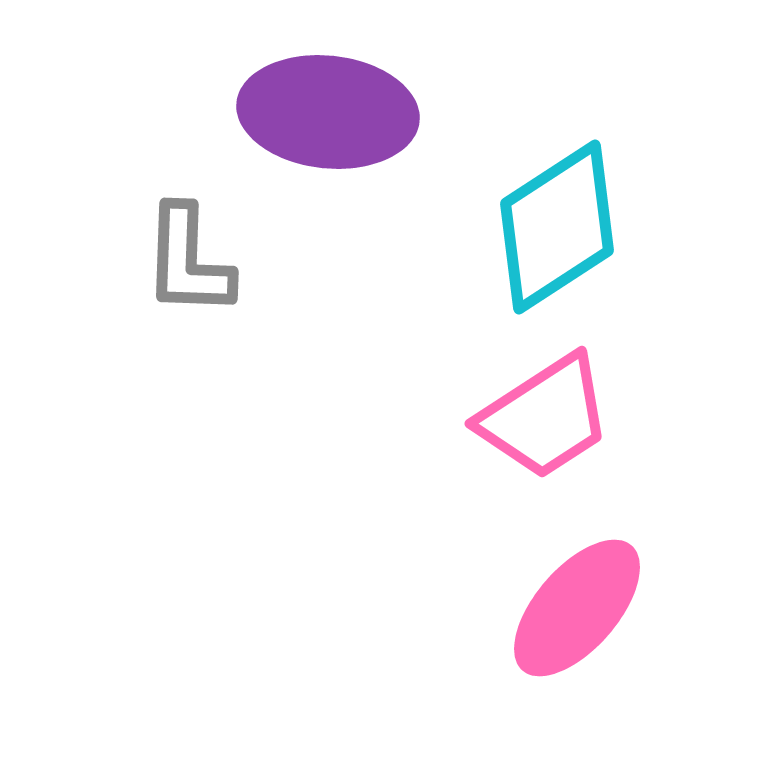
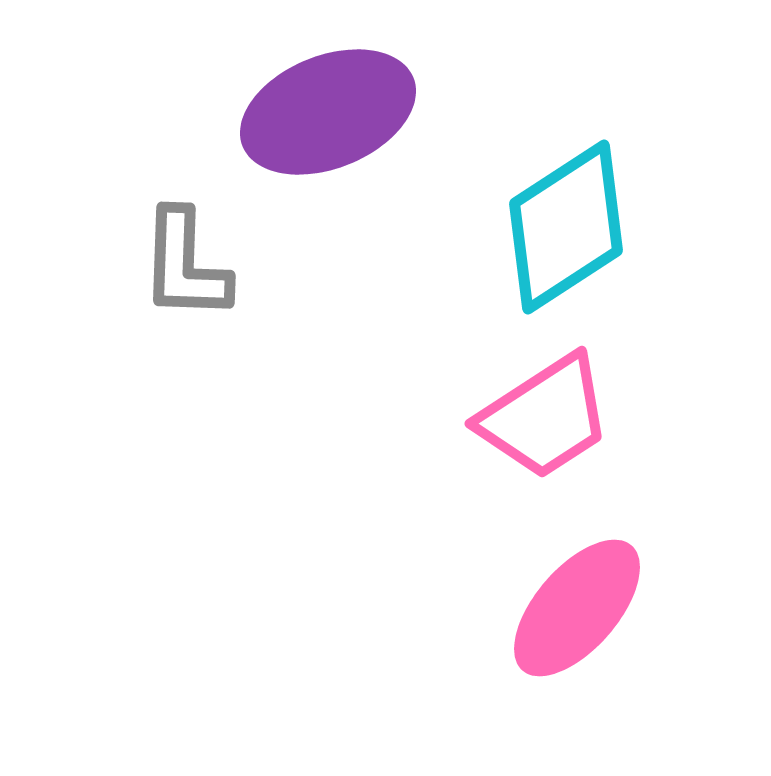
purple ellipse: rotated 28 degrees counterclockwise
cyan diamond: moved 9 px right
gray L-shape: moved 3 px left, 4 px down
